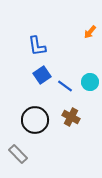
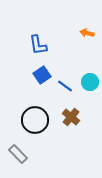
orange arrow: moved 3 px left, 1 px down; rotated 64 degrees clockwise
blue L-shape: moved 1 px right, 1 px up
brown cross: rotated 12 degrees clockwise
